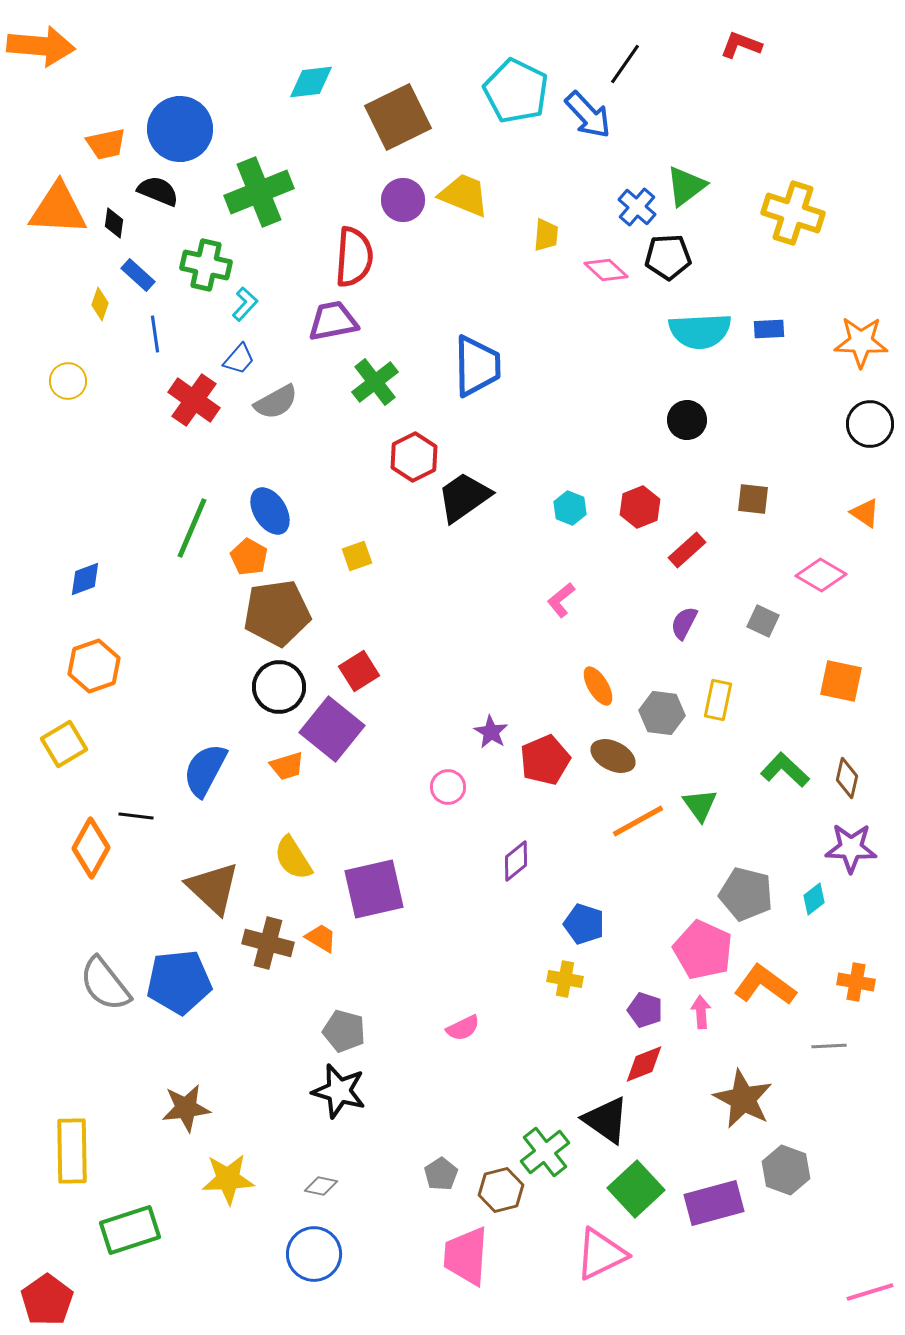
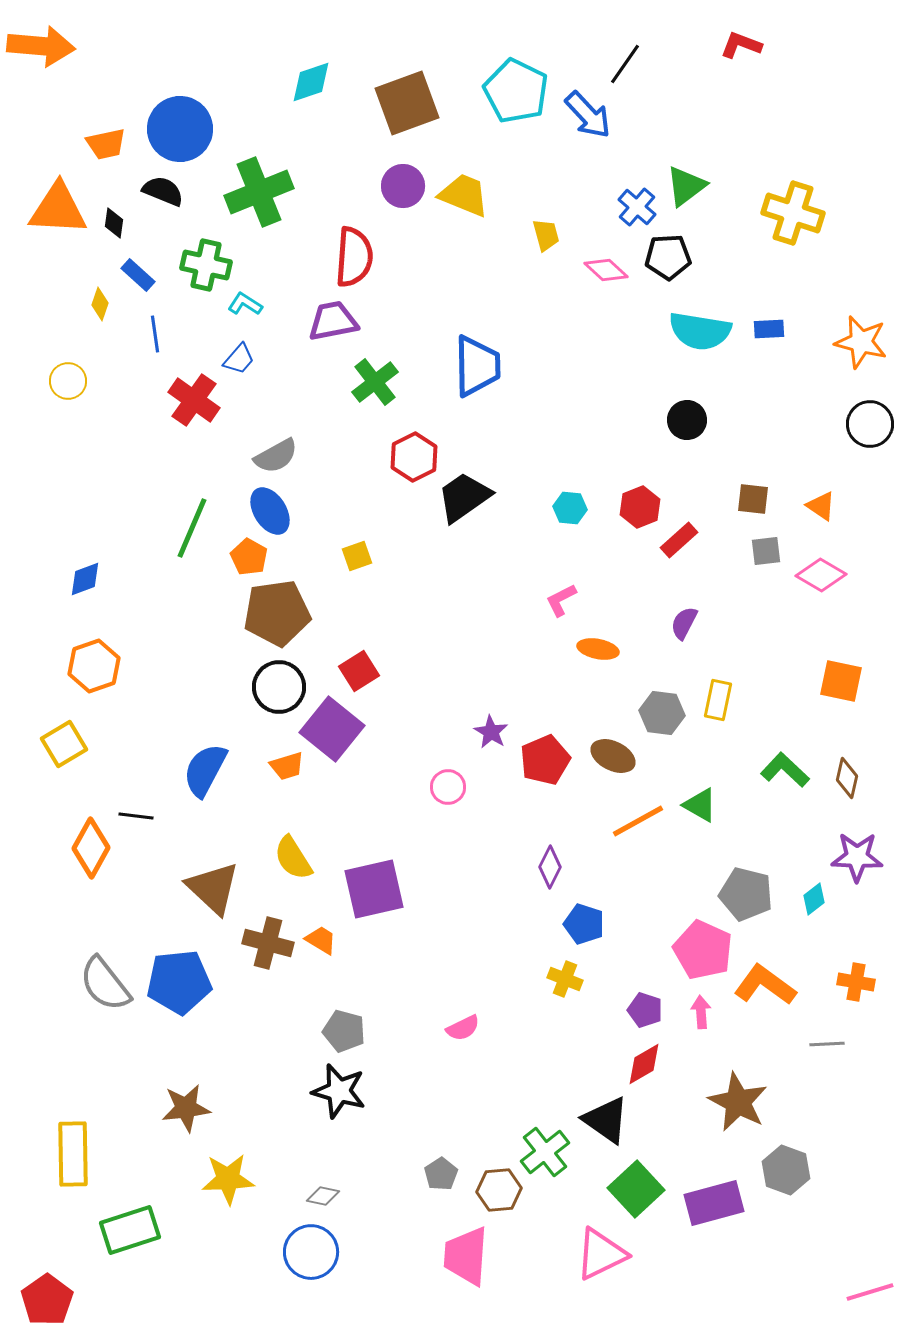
cyan diamond at (311, 82): rotated 12 degrees counterclockwise
brown square at (398, 117): moved 9 px right, 14 px up; rotated 6 degrees clockwise
black semicircle at (158, 191): moved 5 px right
purple circle at (403, 200): moved 14 px up
yellow trapezoid at (546, 235): rotated 20 degrees counterclockwise
cyan L-shape at (245, 304): rotated 100 degrees counterclockwise
cyan semicircle at (700, 331): rotated 12 degrees clockwise
orange star at (861, 342): rotated 12 degrees clockwise
gray semicircle at (276, 402): moved 54 px down
cyan hexagon at (570, 508): rotated 16 degrees counterclockwise
orange triangle at (865, 513): moved 44 px left, 7 px up
red rectangle at (687, 550): moved 8 px left, 10 px up
pink L-shape at (561, 600): rotated 12 degrees clockwise
gray square at (763, 621): moved 3 px right, 70 px up; rotated 32 degrees counterclockwise
orange ellipse at (598, 686): moved 37 px up; rotated 48 degrees counterclockwise
green triangle at (700, 805): rotated 24 degrees counterclockwise
purple star at (851, 848): moved 6 px right, 9 px down
purple diamond at (516, 861): moved 34 px right, 6 px down; rotated 24 degrees counterclockwise
orange trapezoid at (321, 938): moved 2 px down
yellow cross at (565, 979): rotated 12 degrees clockwise
gray line at (829, 1046): moved 2 px left, 2 px up
red diamond at (644, 1064): rotated 9 degrees counterclockwise
brown star at (743, 1099): moved 5 px left, 3 px down
yellow rectangle at (72, 1151): moved 1 px right, 3 px down
gray diamond at (321, 1186): moved 2 px right, 10 px down
brown hexagon at (501, 1190): moved 2 px left; rotated 9 degrees clockwise
blue circle at (314, 1254): moved 3 px left, 2 px up
